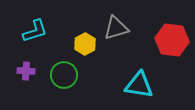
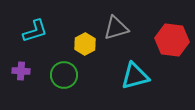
purple cross: moved 5 px left
cyan triangle: moved 4 px left, 9 px up; rotated 24 degrees counterclockwise
